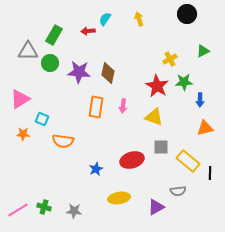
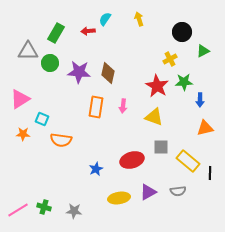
black circle: moved 5 px left, 18 px down
green rectangle: moved 2 px right, 2 px up
orange semicircle: moved 2 px left, 1 px up
purple triangle: moved 8 px left, 15 px up
